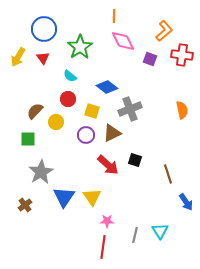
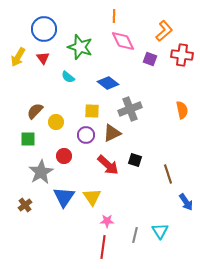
green star: rotated 20 degrees counterclockwise
cyan semicircle: moved 2 px left, 1 px down
blue diamond: moved 1 px right, 4 px up
red circle: moved 4 px left, 57 px down
yellow square: rotated 14 degrees counterclockwise
